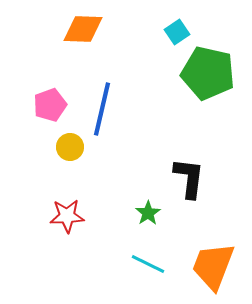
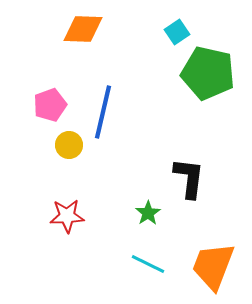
blue line: moved 1 px right, 3 px down
yellow circle: moved 1 px left, 2 px up
